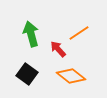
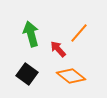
orange line: rotated 15 degrees counterclockwise
